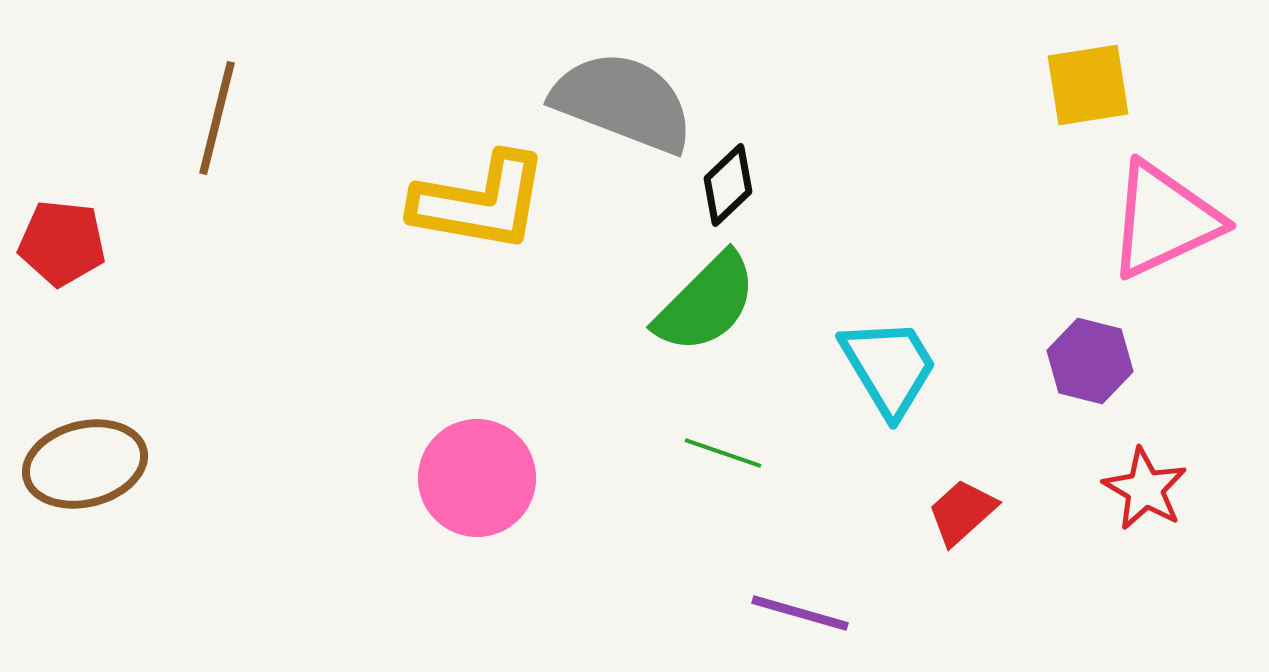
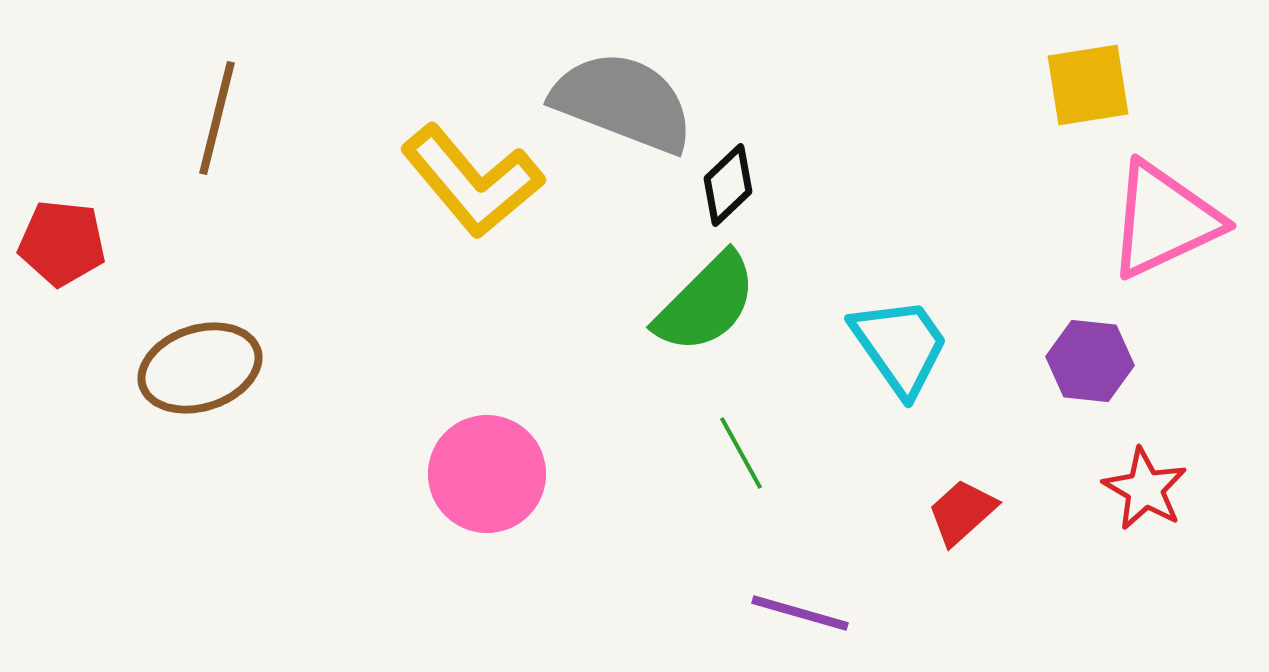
yellow L-shape: moved 8 px left, 21 px up; rotated 40 degrees clockwise
purple hexagon: rotated 8 degrees counterclockwise
cyan trapezoid: moved 11 px right, 21 px up; rotated 4 degrees counterclockwise
green line: moved 18 px right; rotated 42 degrees clockwise
brown ellipse: moved 115 px right, 96 px up; rotated 4 degrees counterclockwise
pink circle: moved 10 px right, 4 px up
